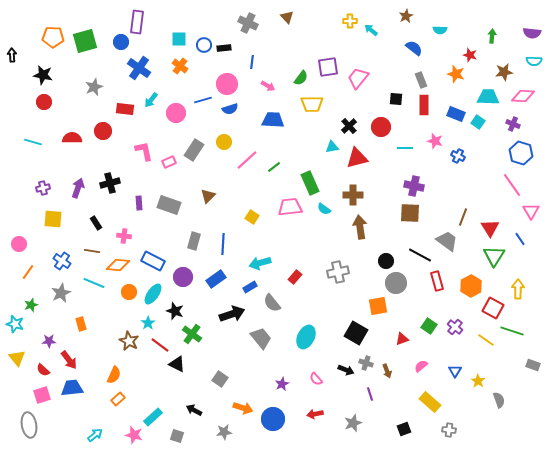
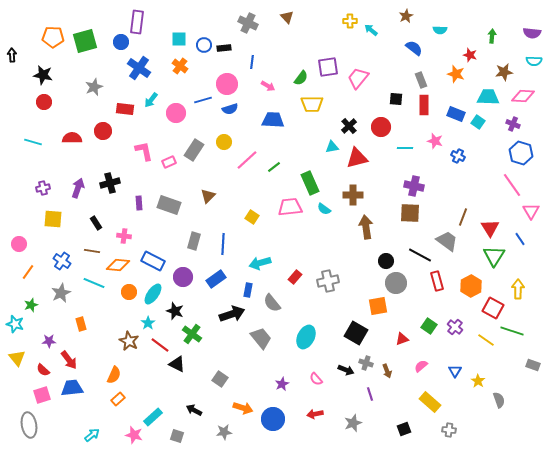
brown arrow at (360, 227): moved 6 px right
gray cross at (338, 272): moved 10 px left, 9 px down
blue rectangle at (250, 287): moved 2 px left, 3 px down; rotated 48 degrees counterclockwise
cyan arrow at (95, 435): moved 3 px left
